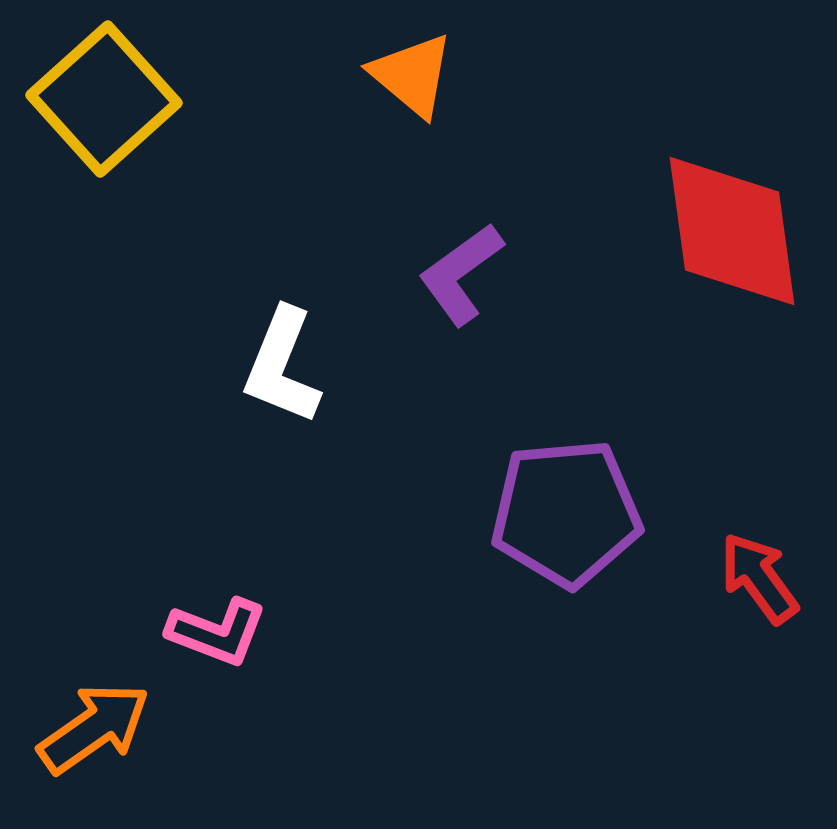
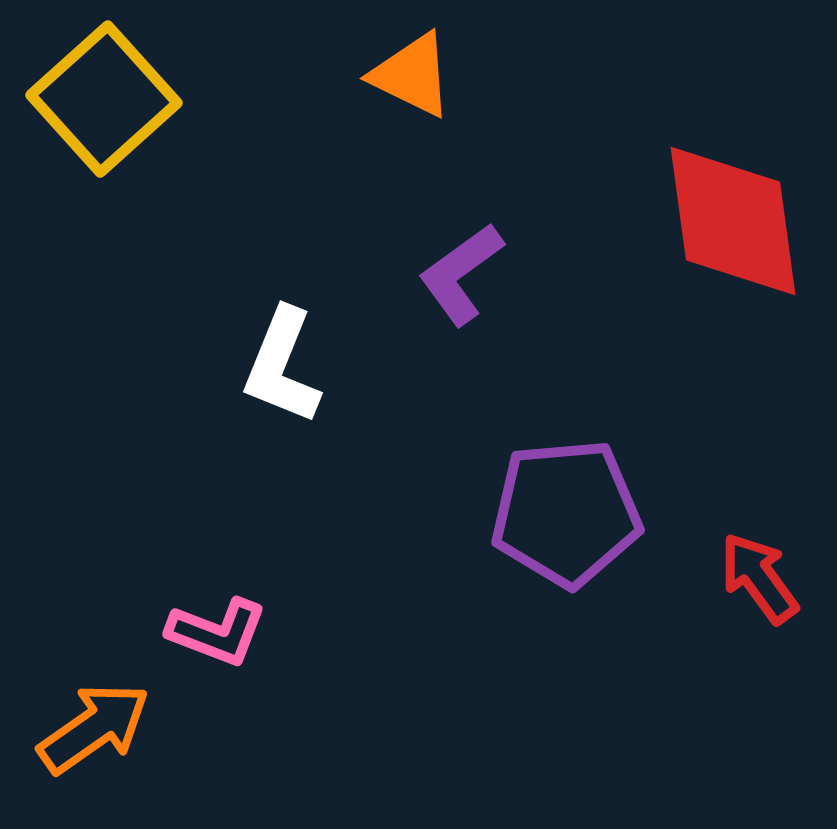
orange triangle: rotated 14 degrees counterclockwise
red diamond: moved 1 px right, 10 px up
